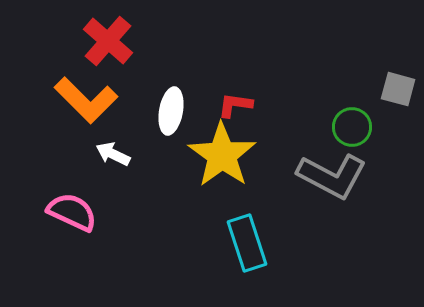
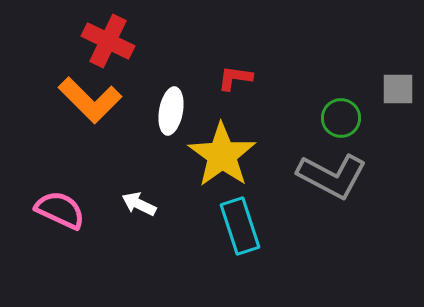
red cross: rotated 15 degrees counterclockwise
gray square: rotated 15 degrees counterclockwise
orange L-shape: moved 4 px right
red L-shape: moved 27 px up
green circle: moved 11 px left, 9 px up
white arrow: moved 26 px right, 50 px down
pink semicircle: moved 12 px left, 2 px up
cyan rectangle: moved 7 px left, 17 px up
